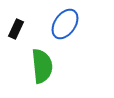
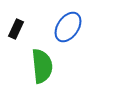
blue ellipse: moved 3 px right, 3 px down
